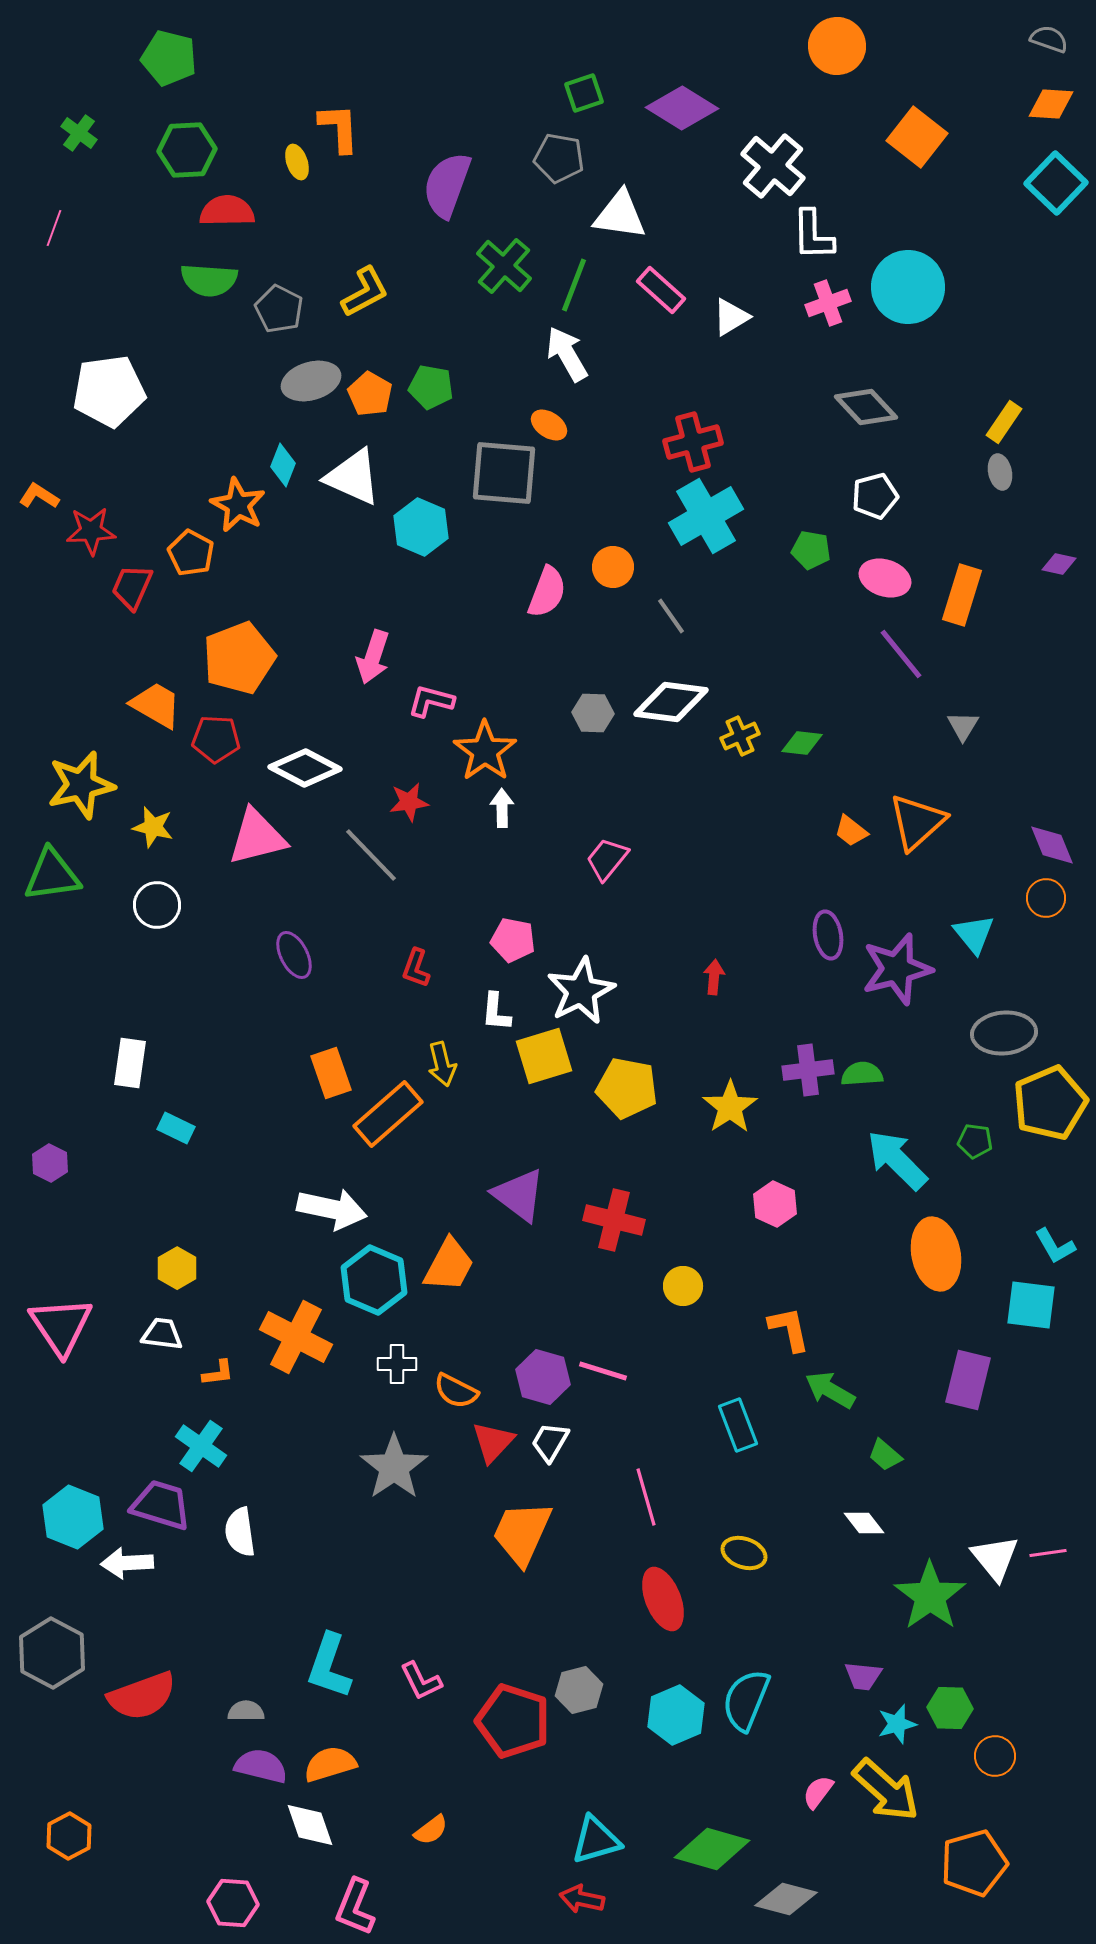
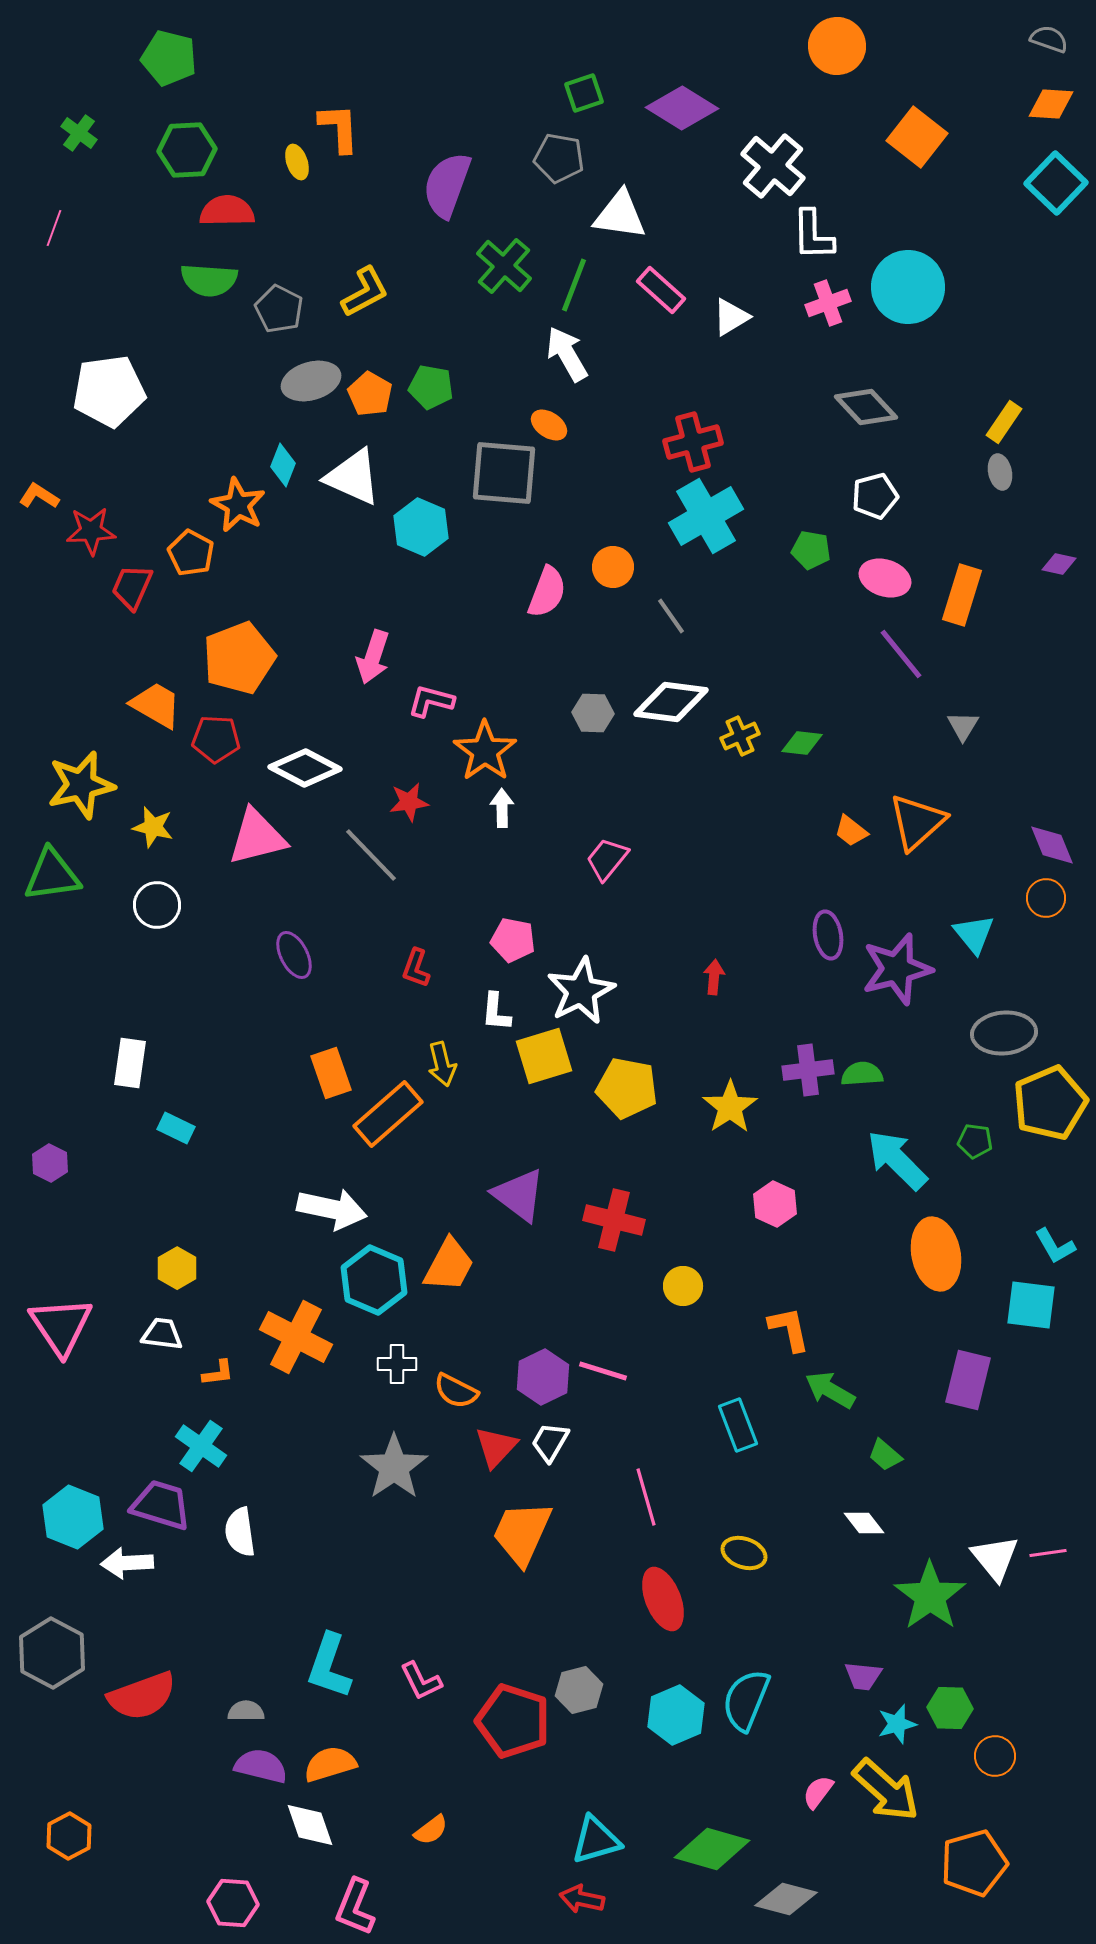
purple hexagon at (543, 1377): rotated 18 degrees clockwise
red triangle at (493, 1442): moved 3 px right, 5 px down
